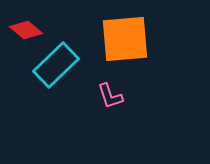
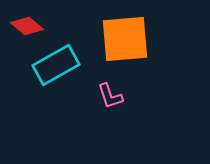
red diamond: moved 1 px right, 4 px up
cyan rectangle: rotated 15 degrees clockwise
